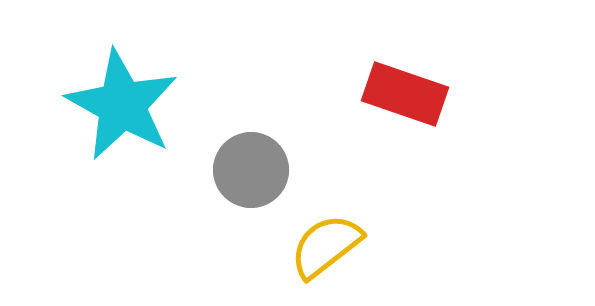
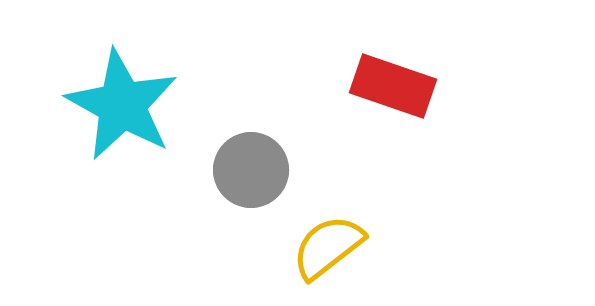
red rectangle: moved 12 px left, 8 px up
yellow semicircle: moved 2 px right, 1 px down
